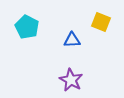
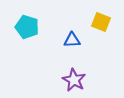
cyan pentagon: rotated 10 degrees counterclockwise
purple star: moved 3 px right
